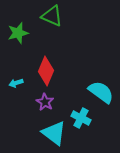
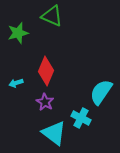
cyan semicircle: rotated 92 degrees counterclockwise
